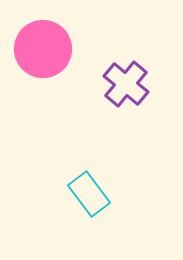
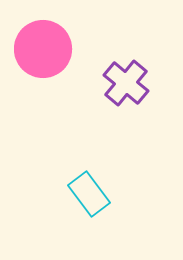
purple cross: moved 1 px up
